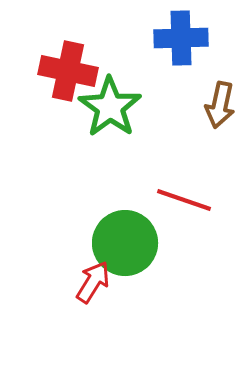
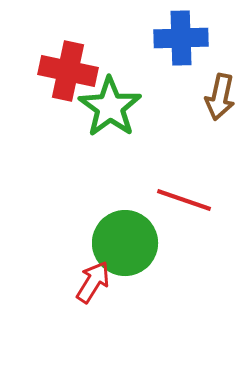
brown arrow: moved 8 px up
